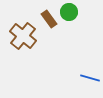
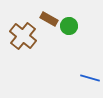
green circle: moved 14 px down
brown rectangle: rotated 24 degrees counterclockwise
